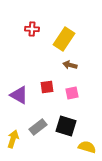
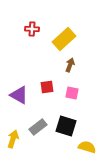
yellow rectangle: rotated 15 degrees clockwise
brown arrow: rotated 96 degrees clockwise
pink square: rotated 24 degrees clockwise
